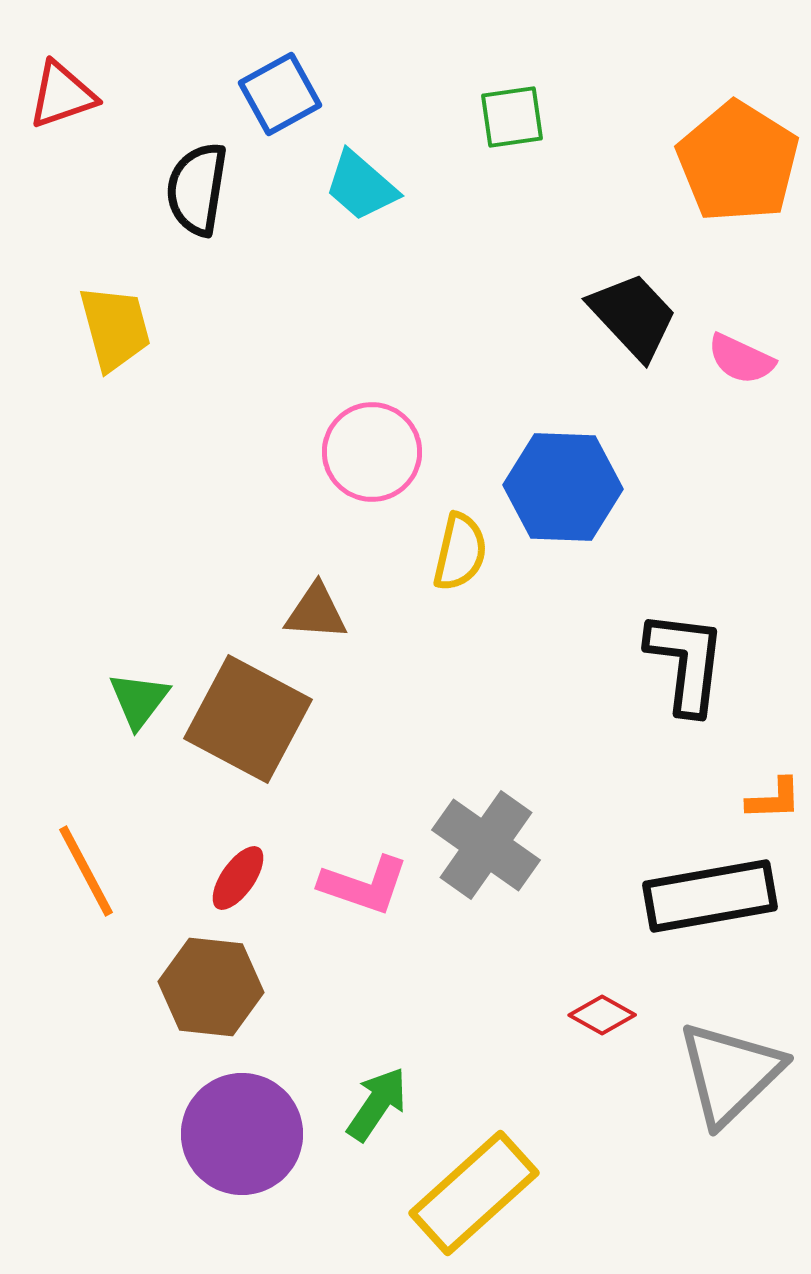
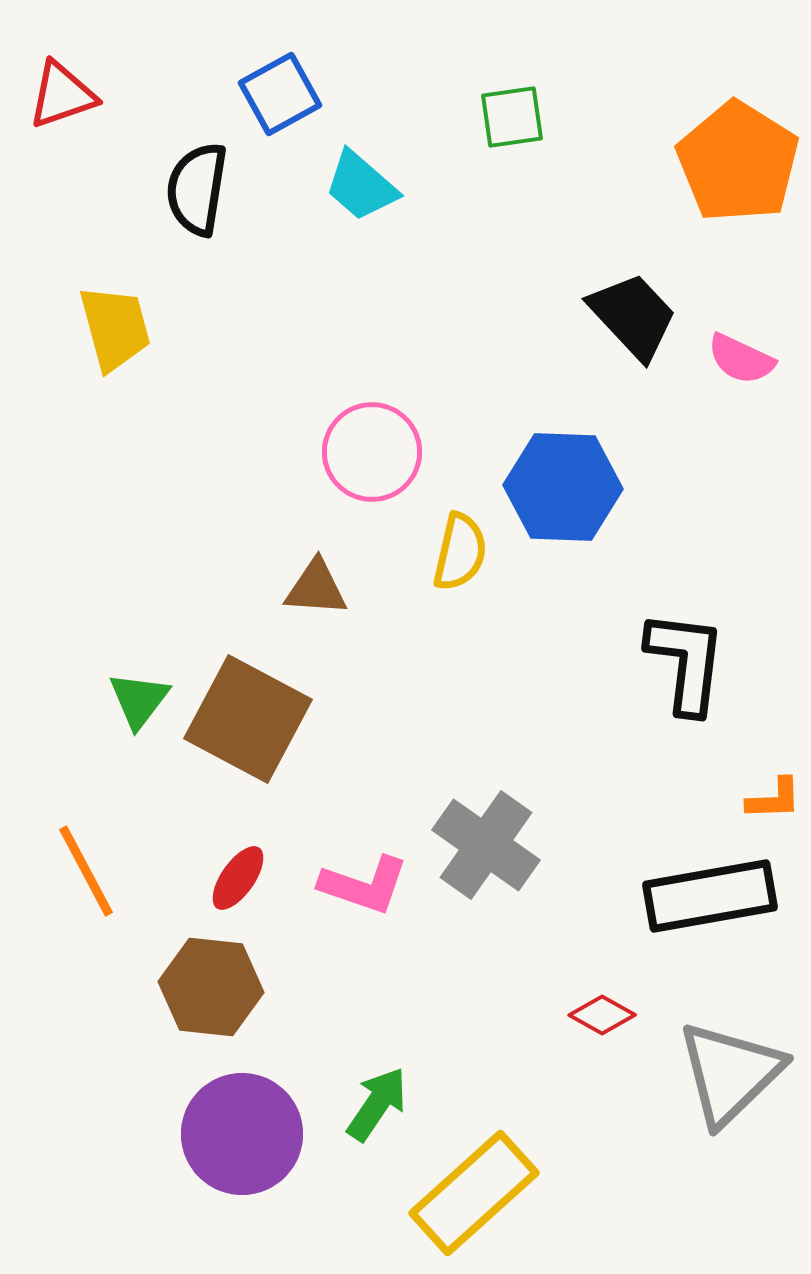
brown triangle: moved 24 px up
